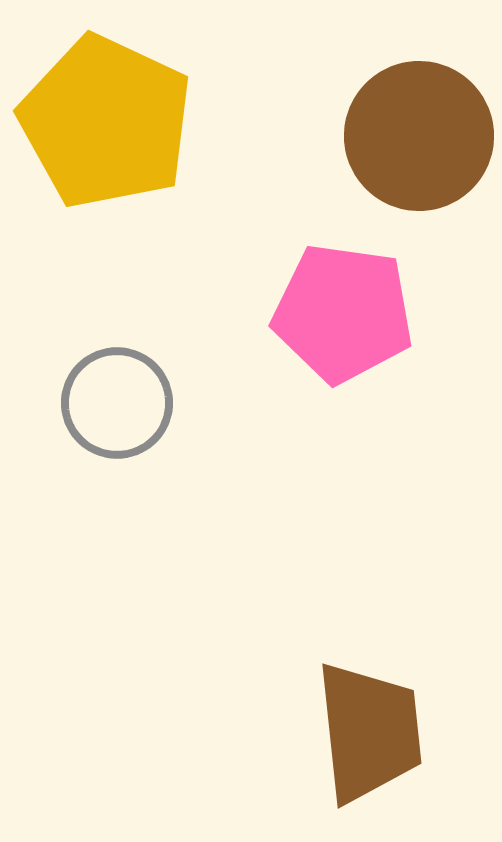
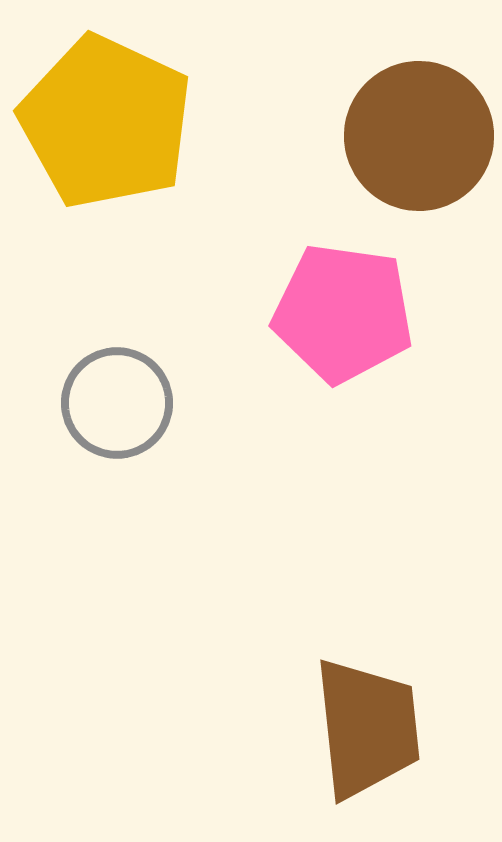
brown trapezoid: moved 2 px left, 4 px up
